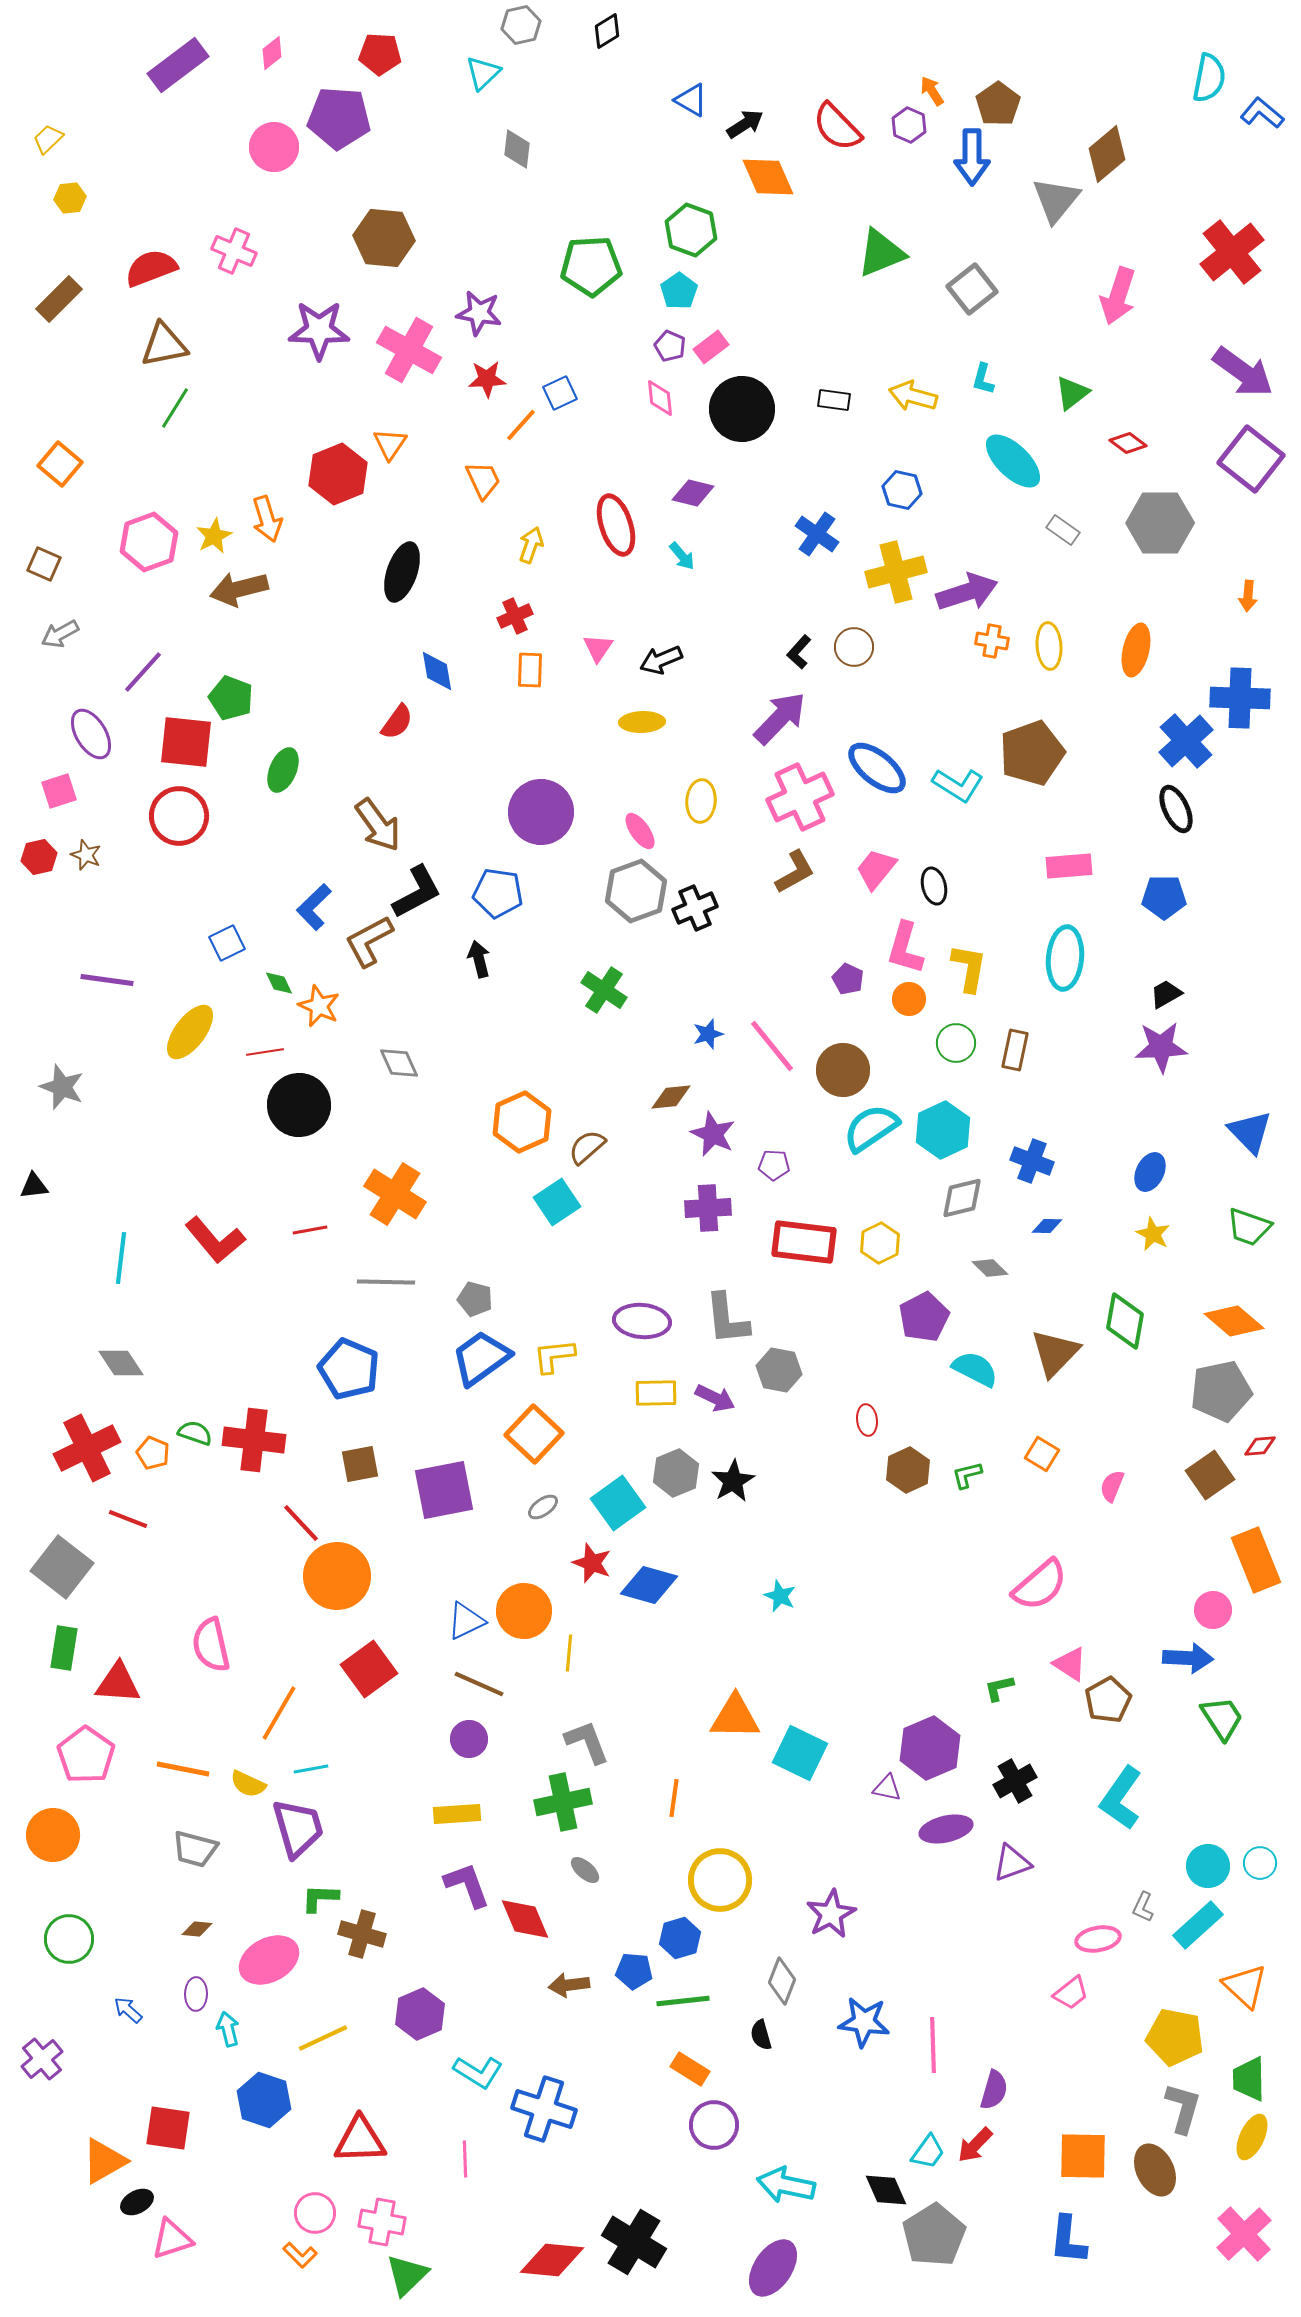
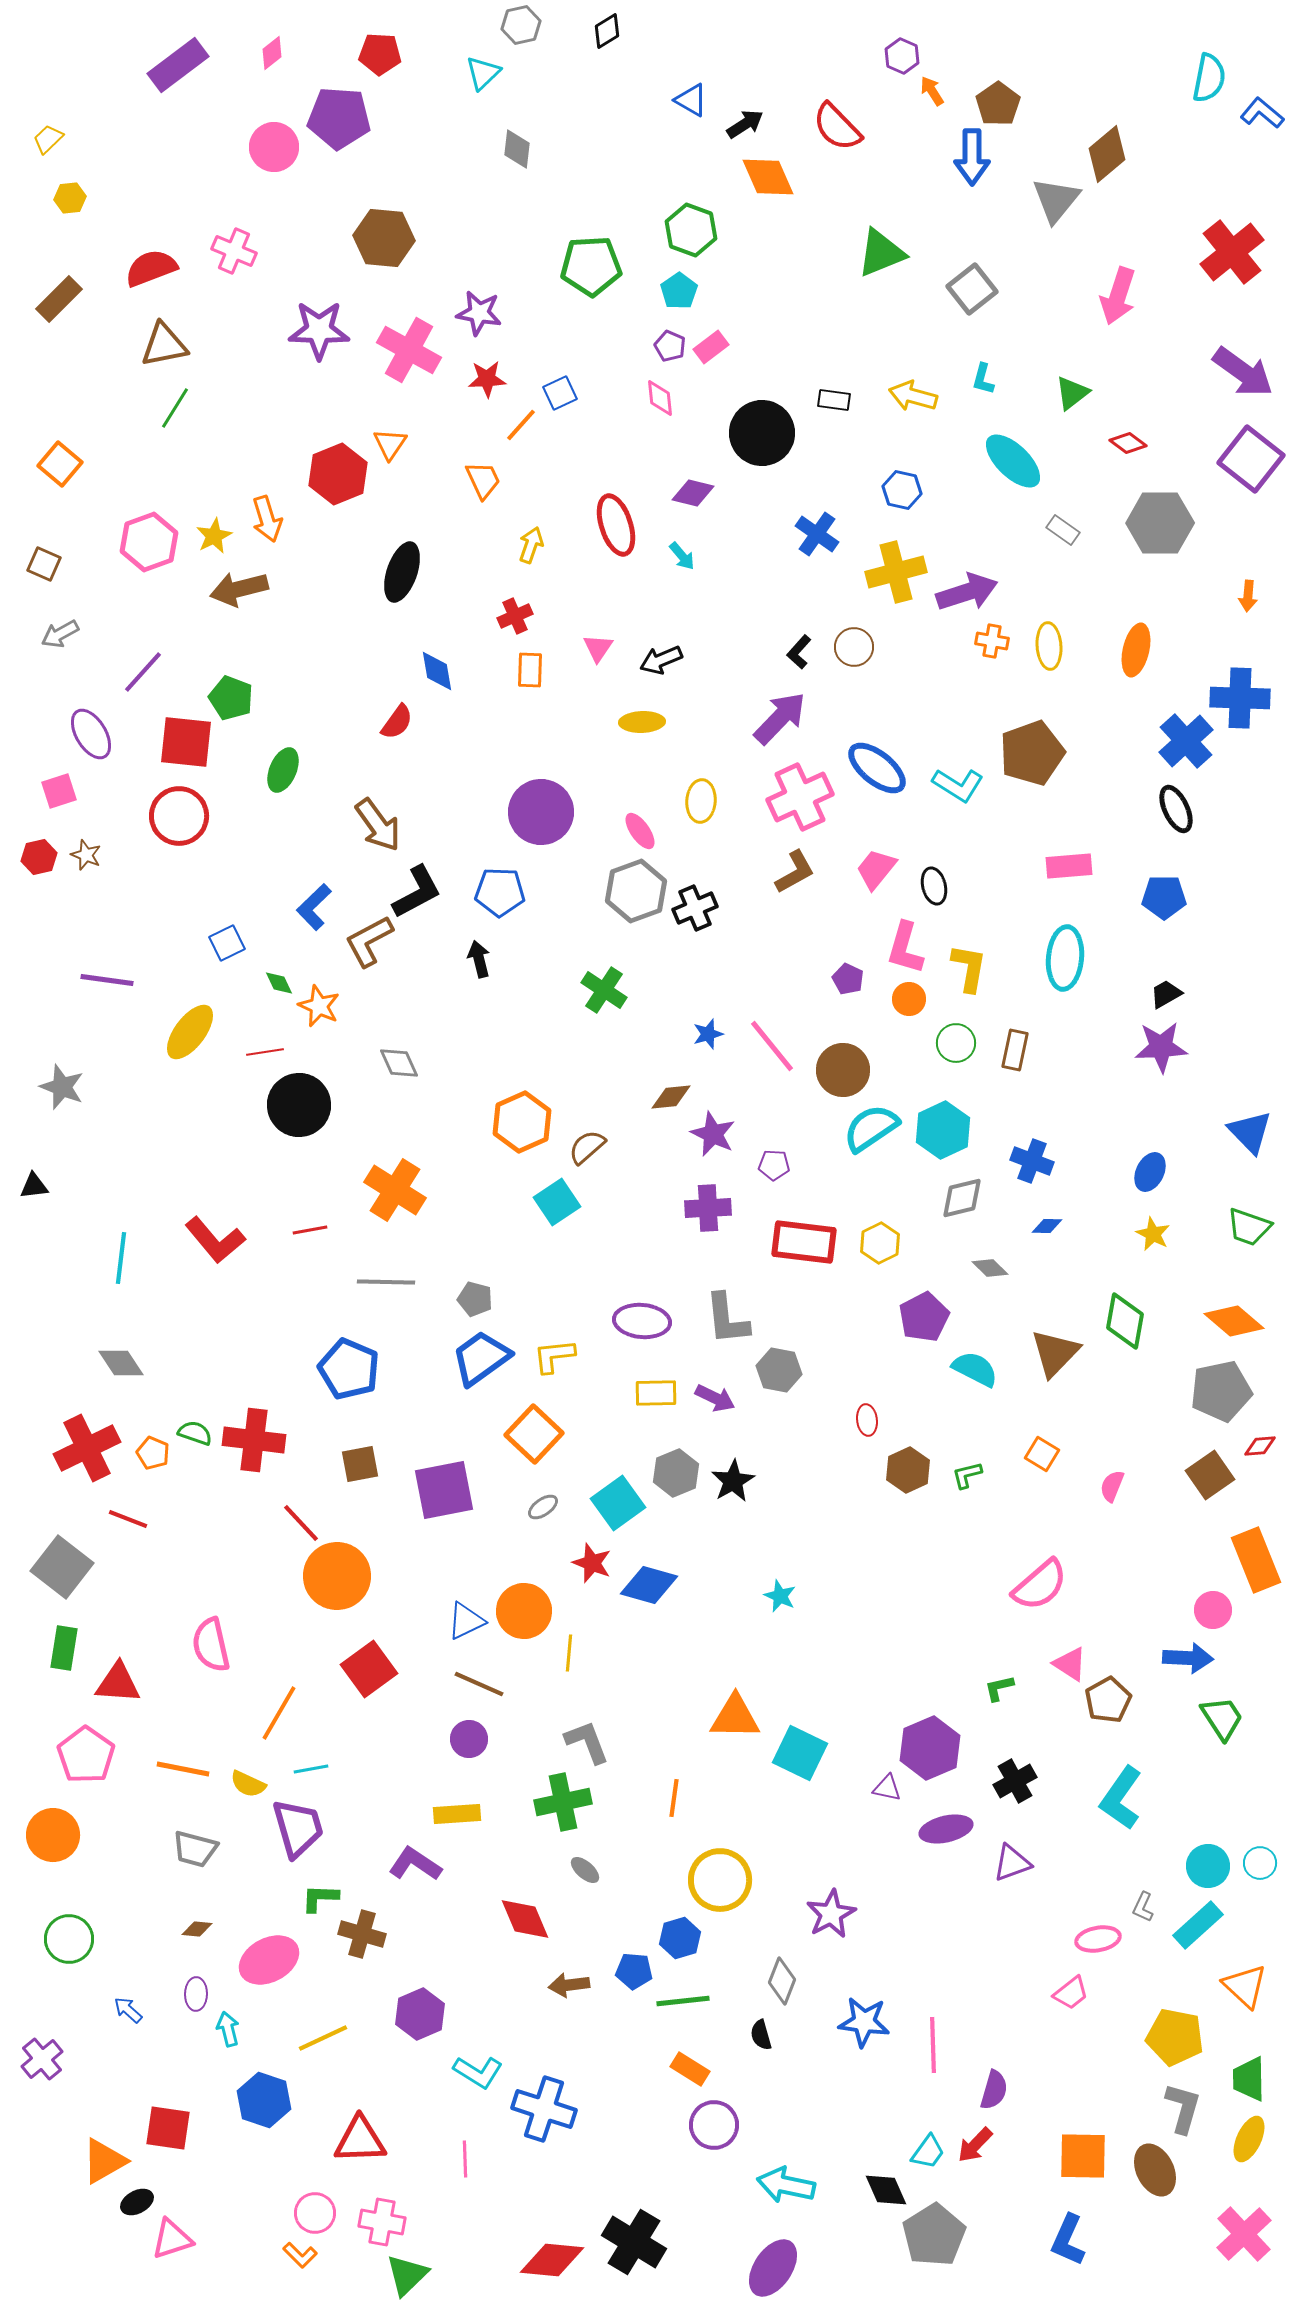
purple hexagon at (909, 125): moved 7 px left, 69 px up
black circle at (742, 409): moved 20 px right, 24 px down
blue pentagon at (498, 893): moved 2 px right, 1 px up; rotated 6 degrees counterclockwise
orange cross at (395, 1194): moved 4 px up
purple L-shape at (467, 1885): moved 52 px left, 21 px up; rotated 36 degrees counterclockwise
yellow ellipse at (1252, 2137): moved 3 px left, 2 px down
blue L-shape at (1068, 2240): rotated 18 degrees clockwise
